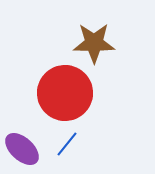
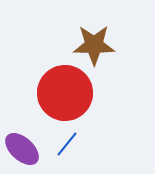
brown star: moved 2 px down
